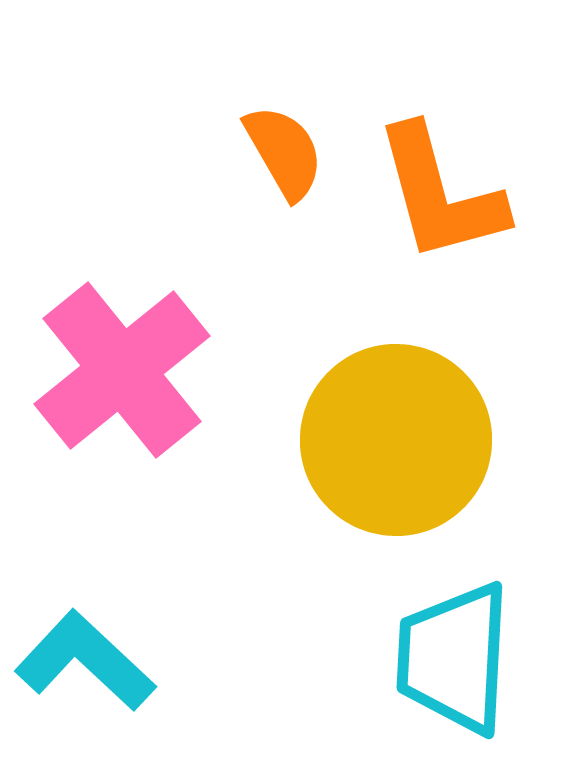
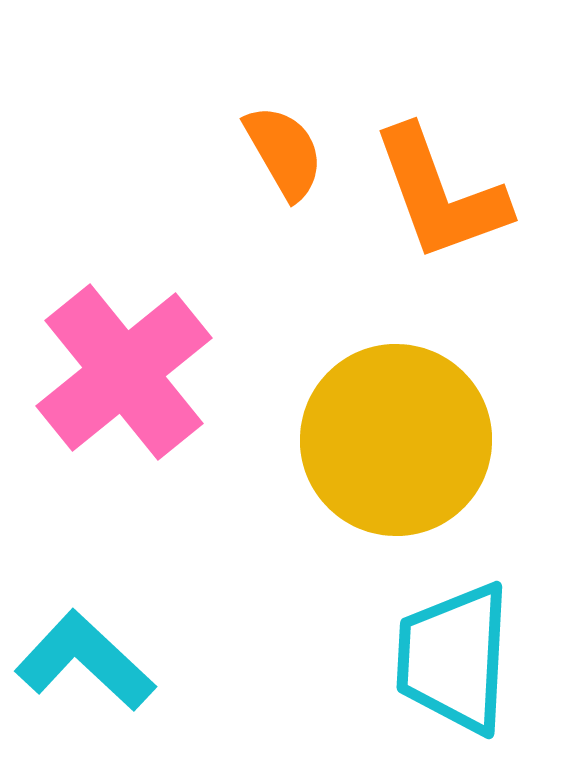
orange L-shape: rotated 5 degrees counterclockwise
pink cross: moved 2 px right, 2 px down
